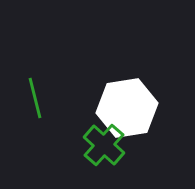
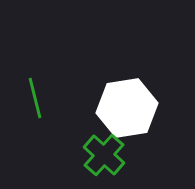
green cross: moved 10 px down
